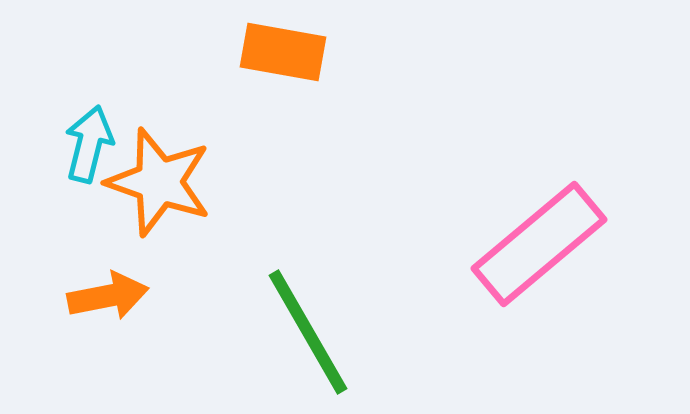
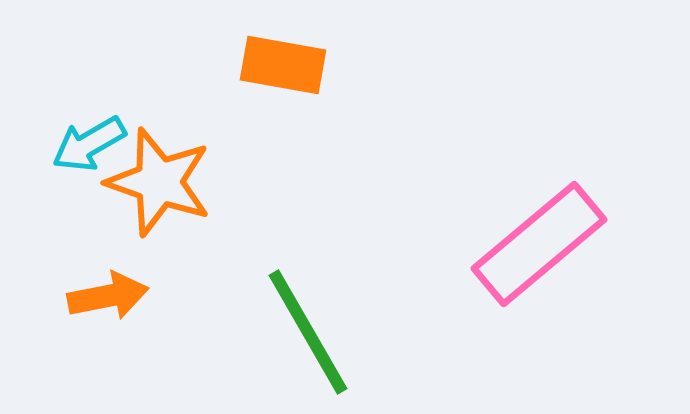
orange rectangle: moved 13 px down
cyan arrow: rotated 134 degrees counterclockwise
